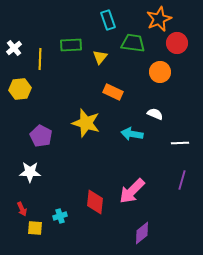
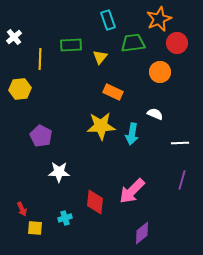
green trapezoid: rotated 15 degrees counterclockwise
white cross: moved 11 px up
yellow star: moved 15 px right, 3 px down; rotated 20 degrees counterclockwise
cyan arrow: rotated 90 degrees counterclockwise
white star: moved 29 px right
cyan cross: moved 5 px right, 2 px down
